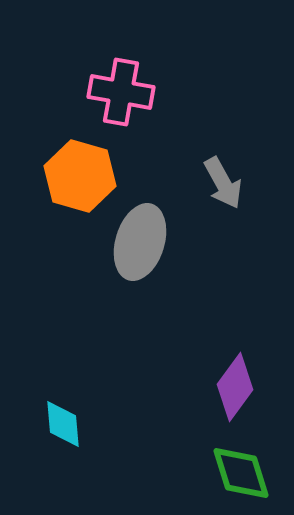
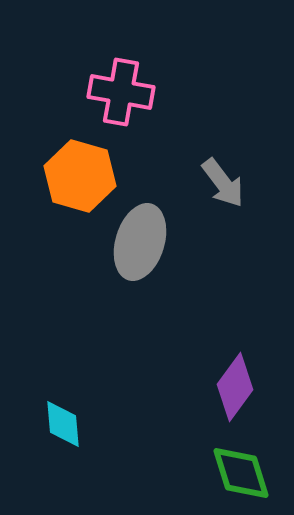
gray arrow: rotated 8 degrees counterclockwise
